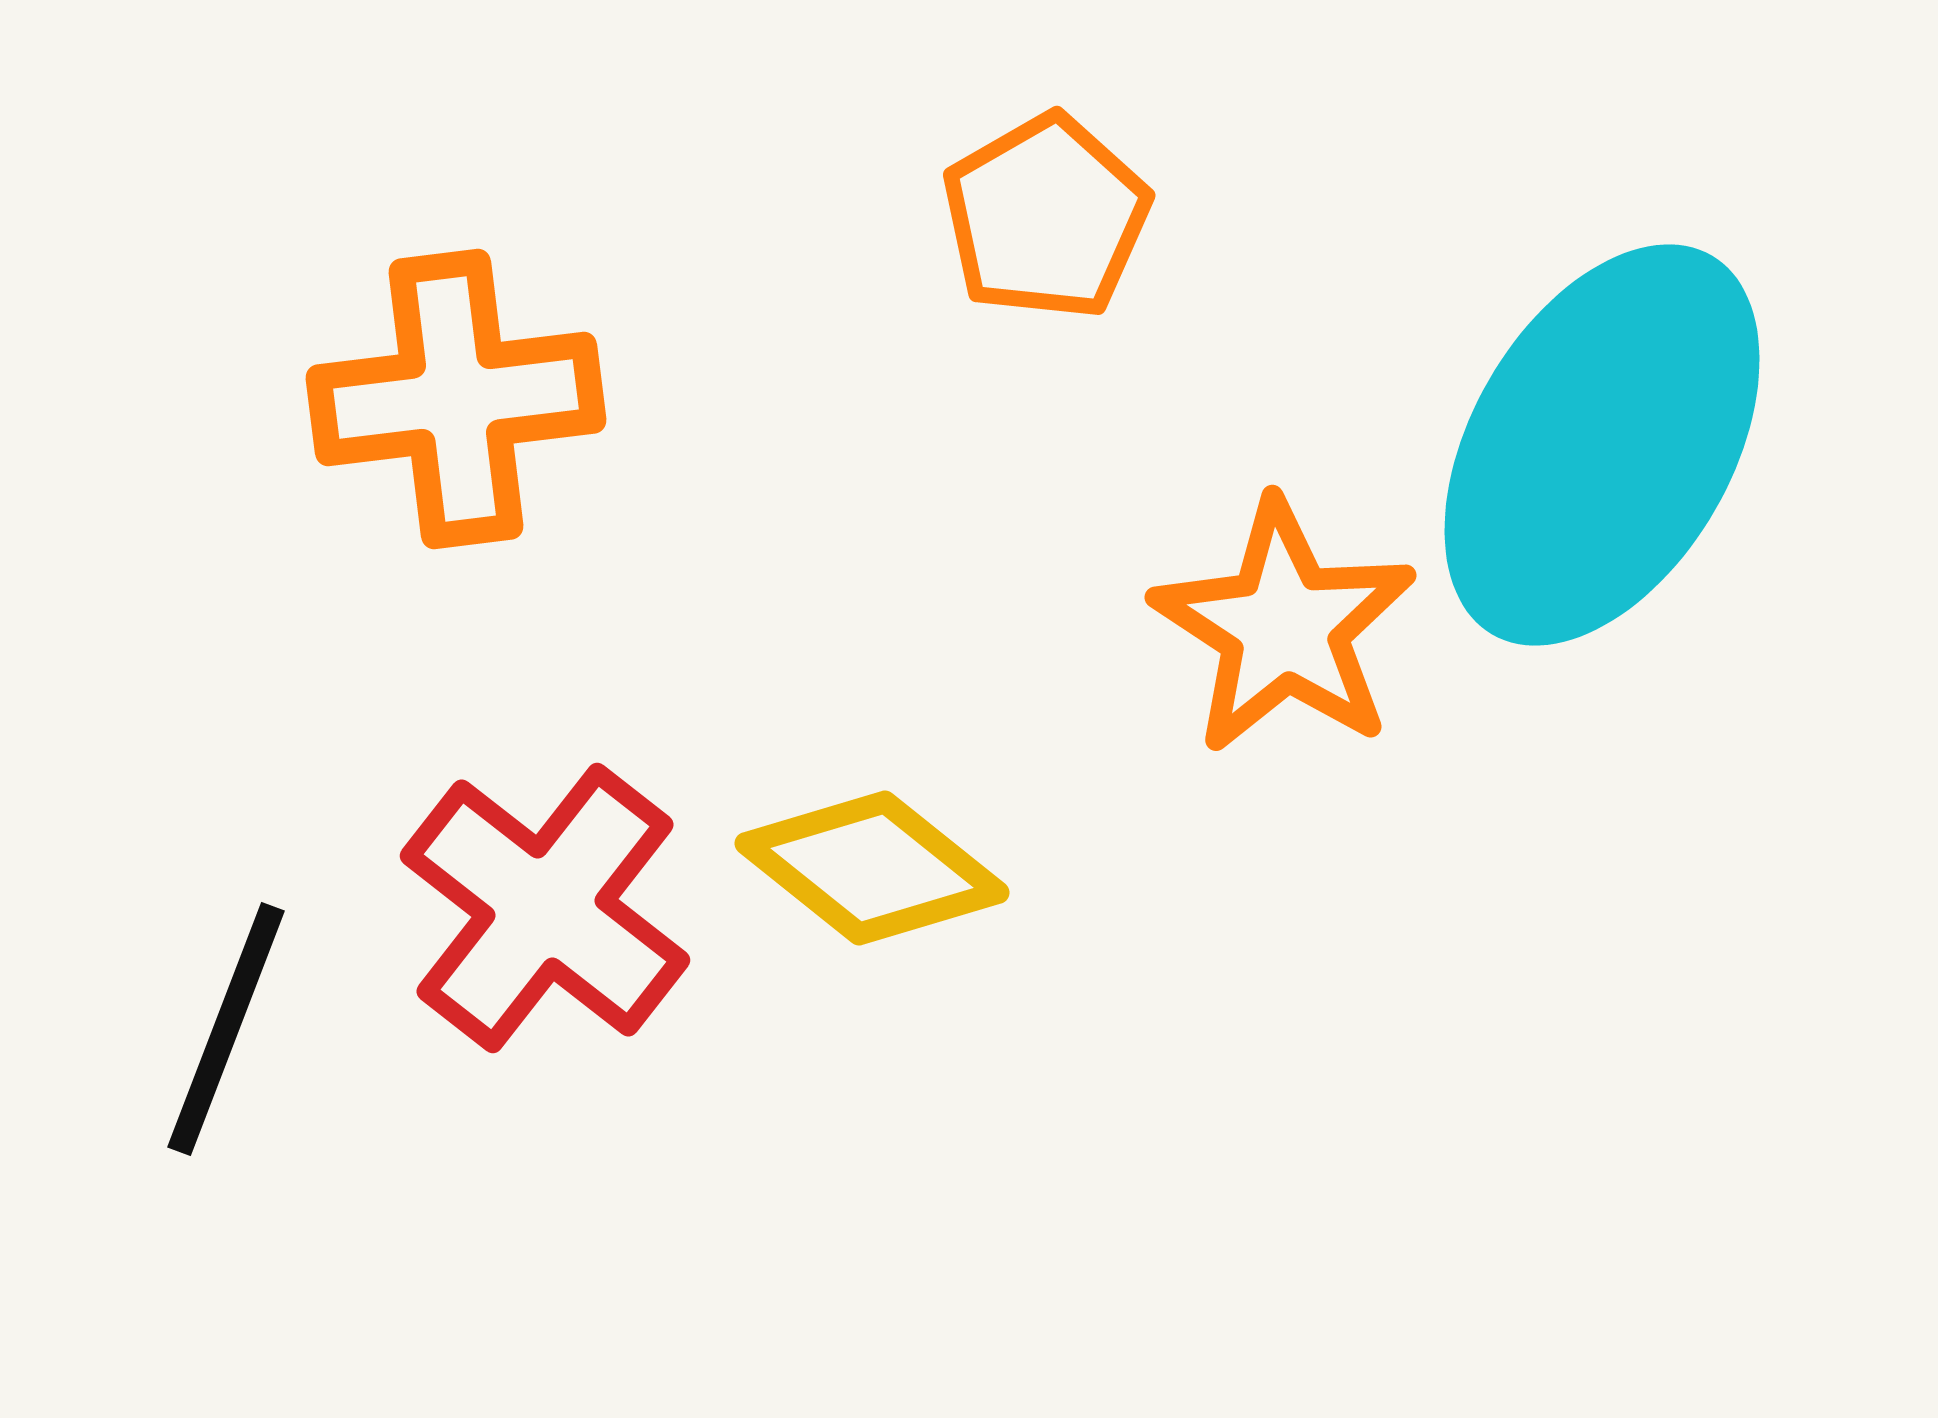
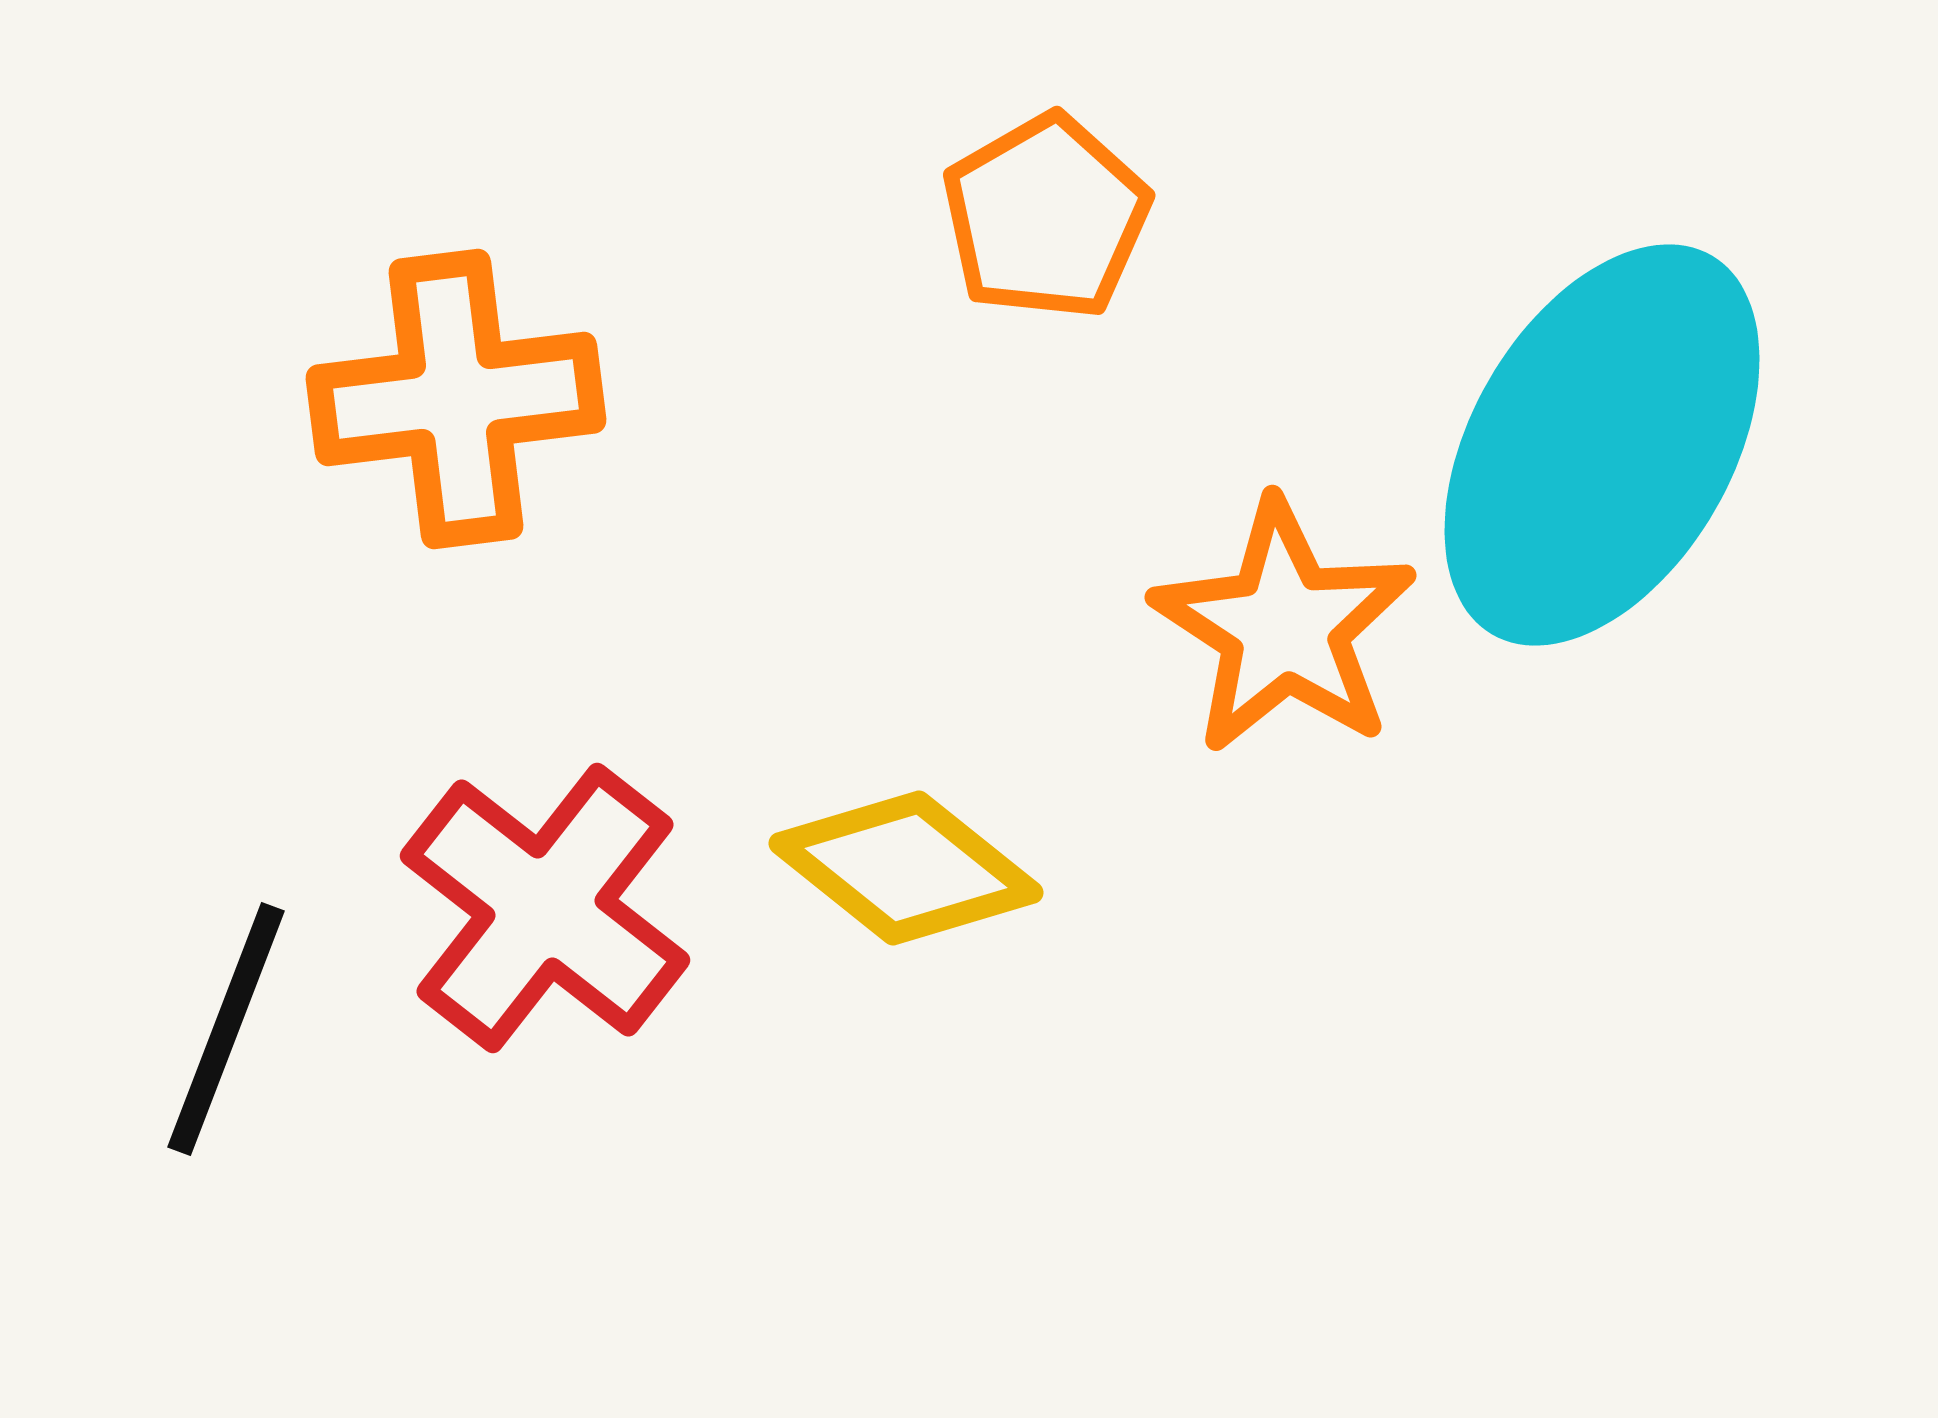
yellow diamond: moved 34 px right
